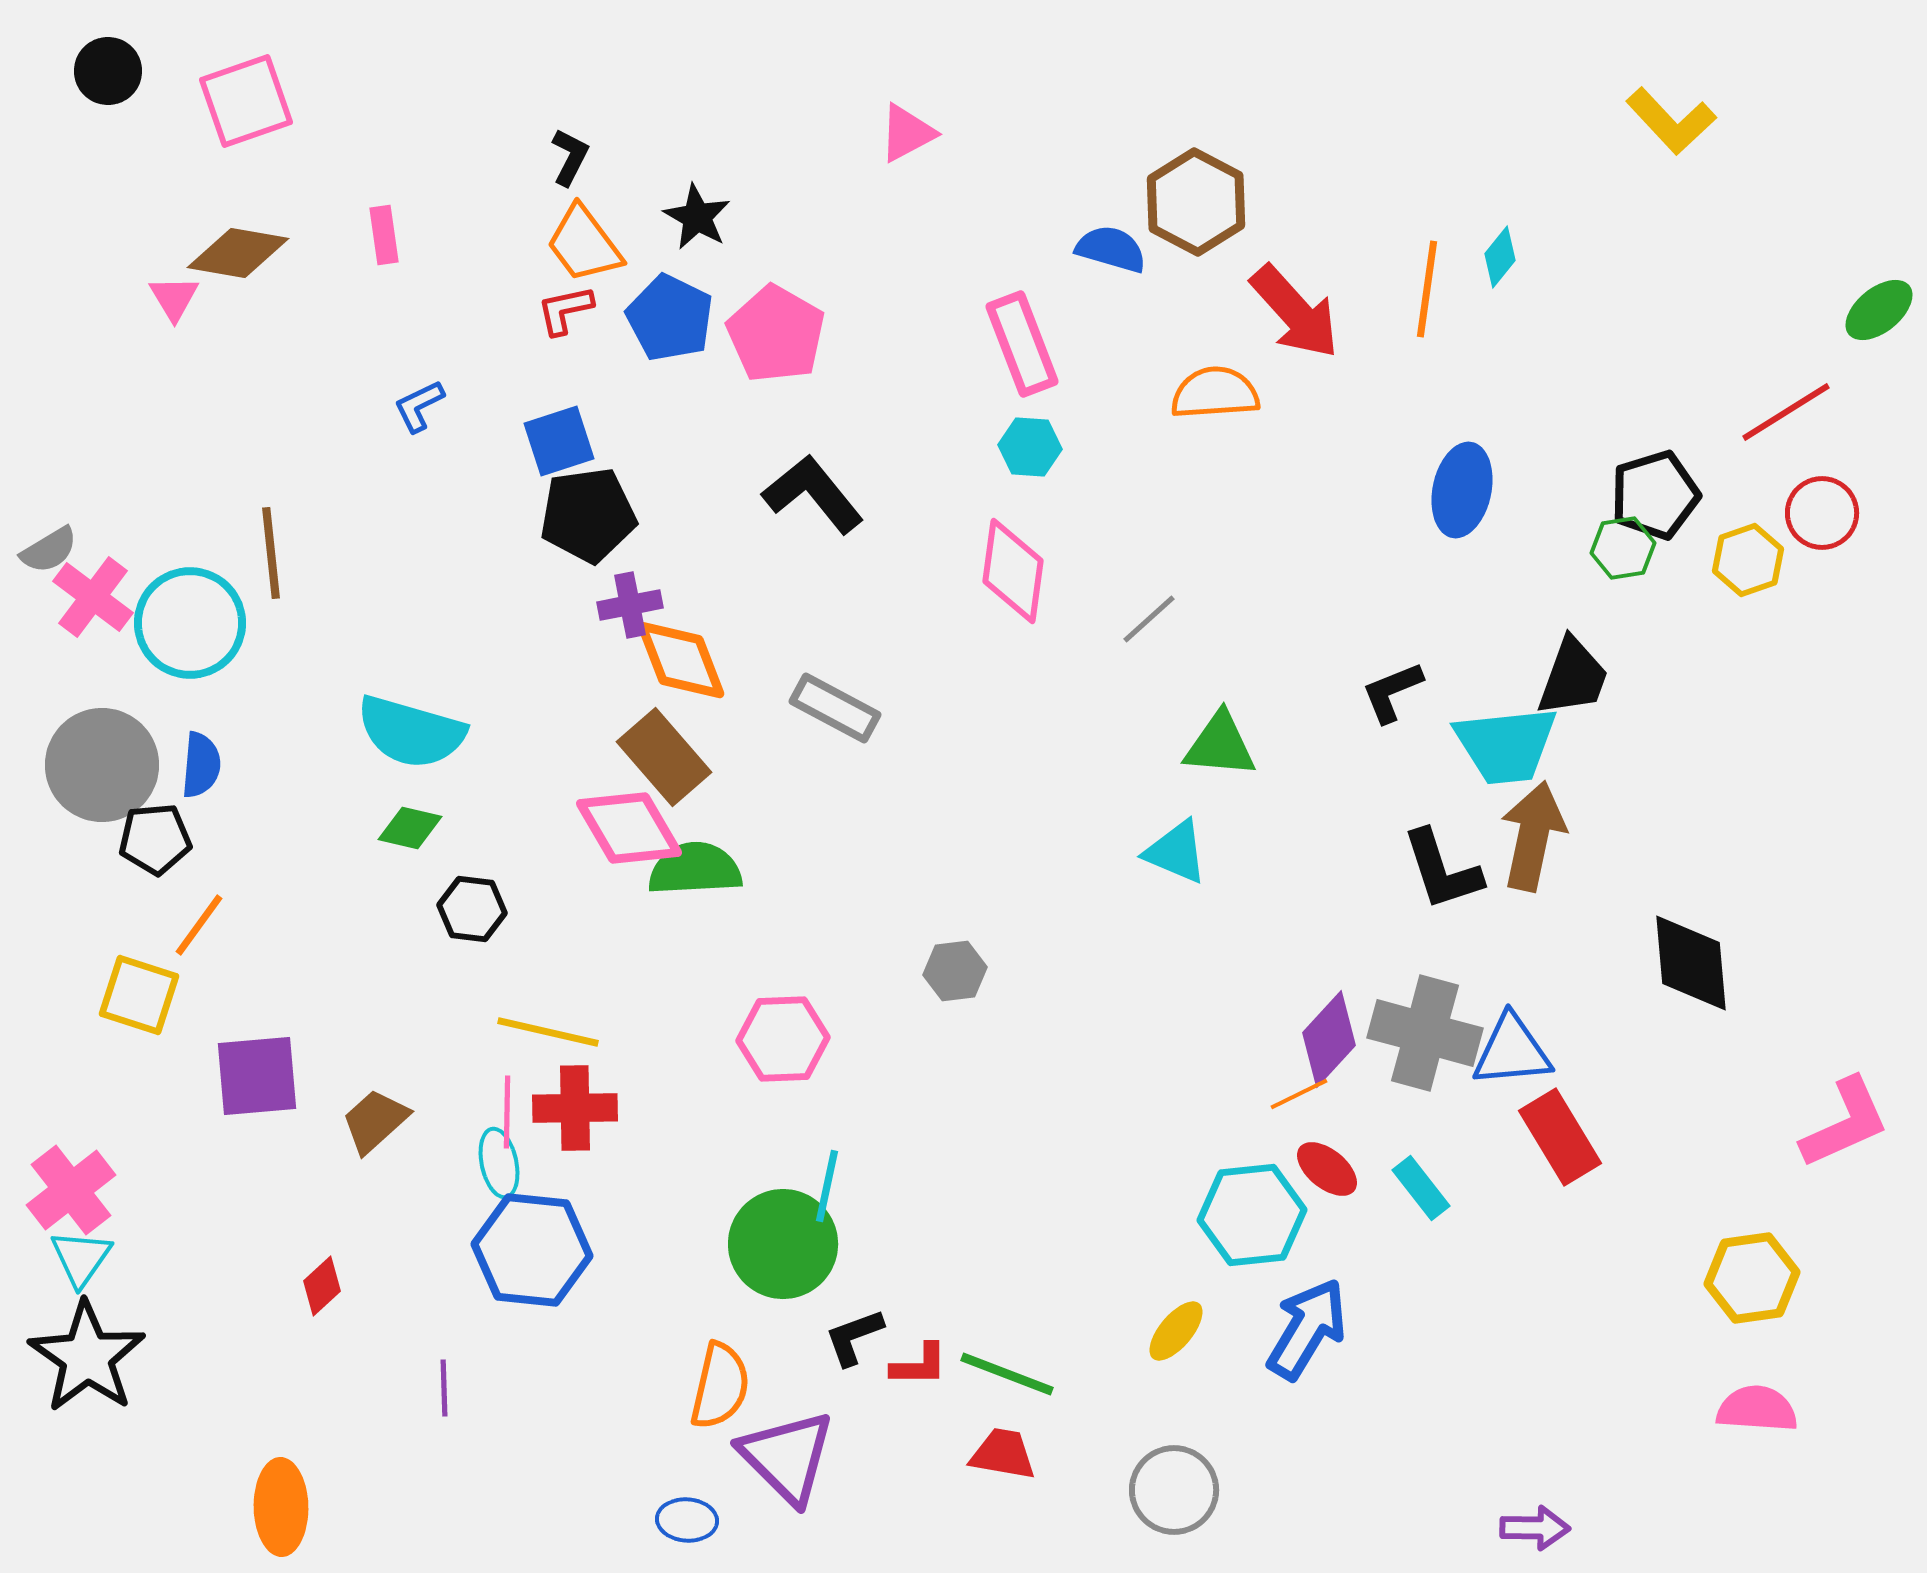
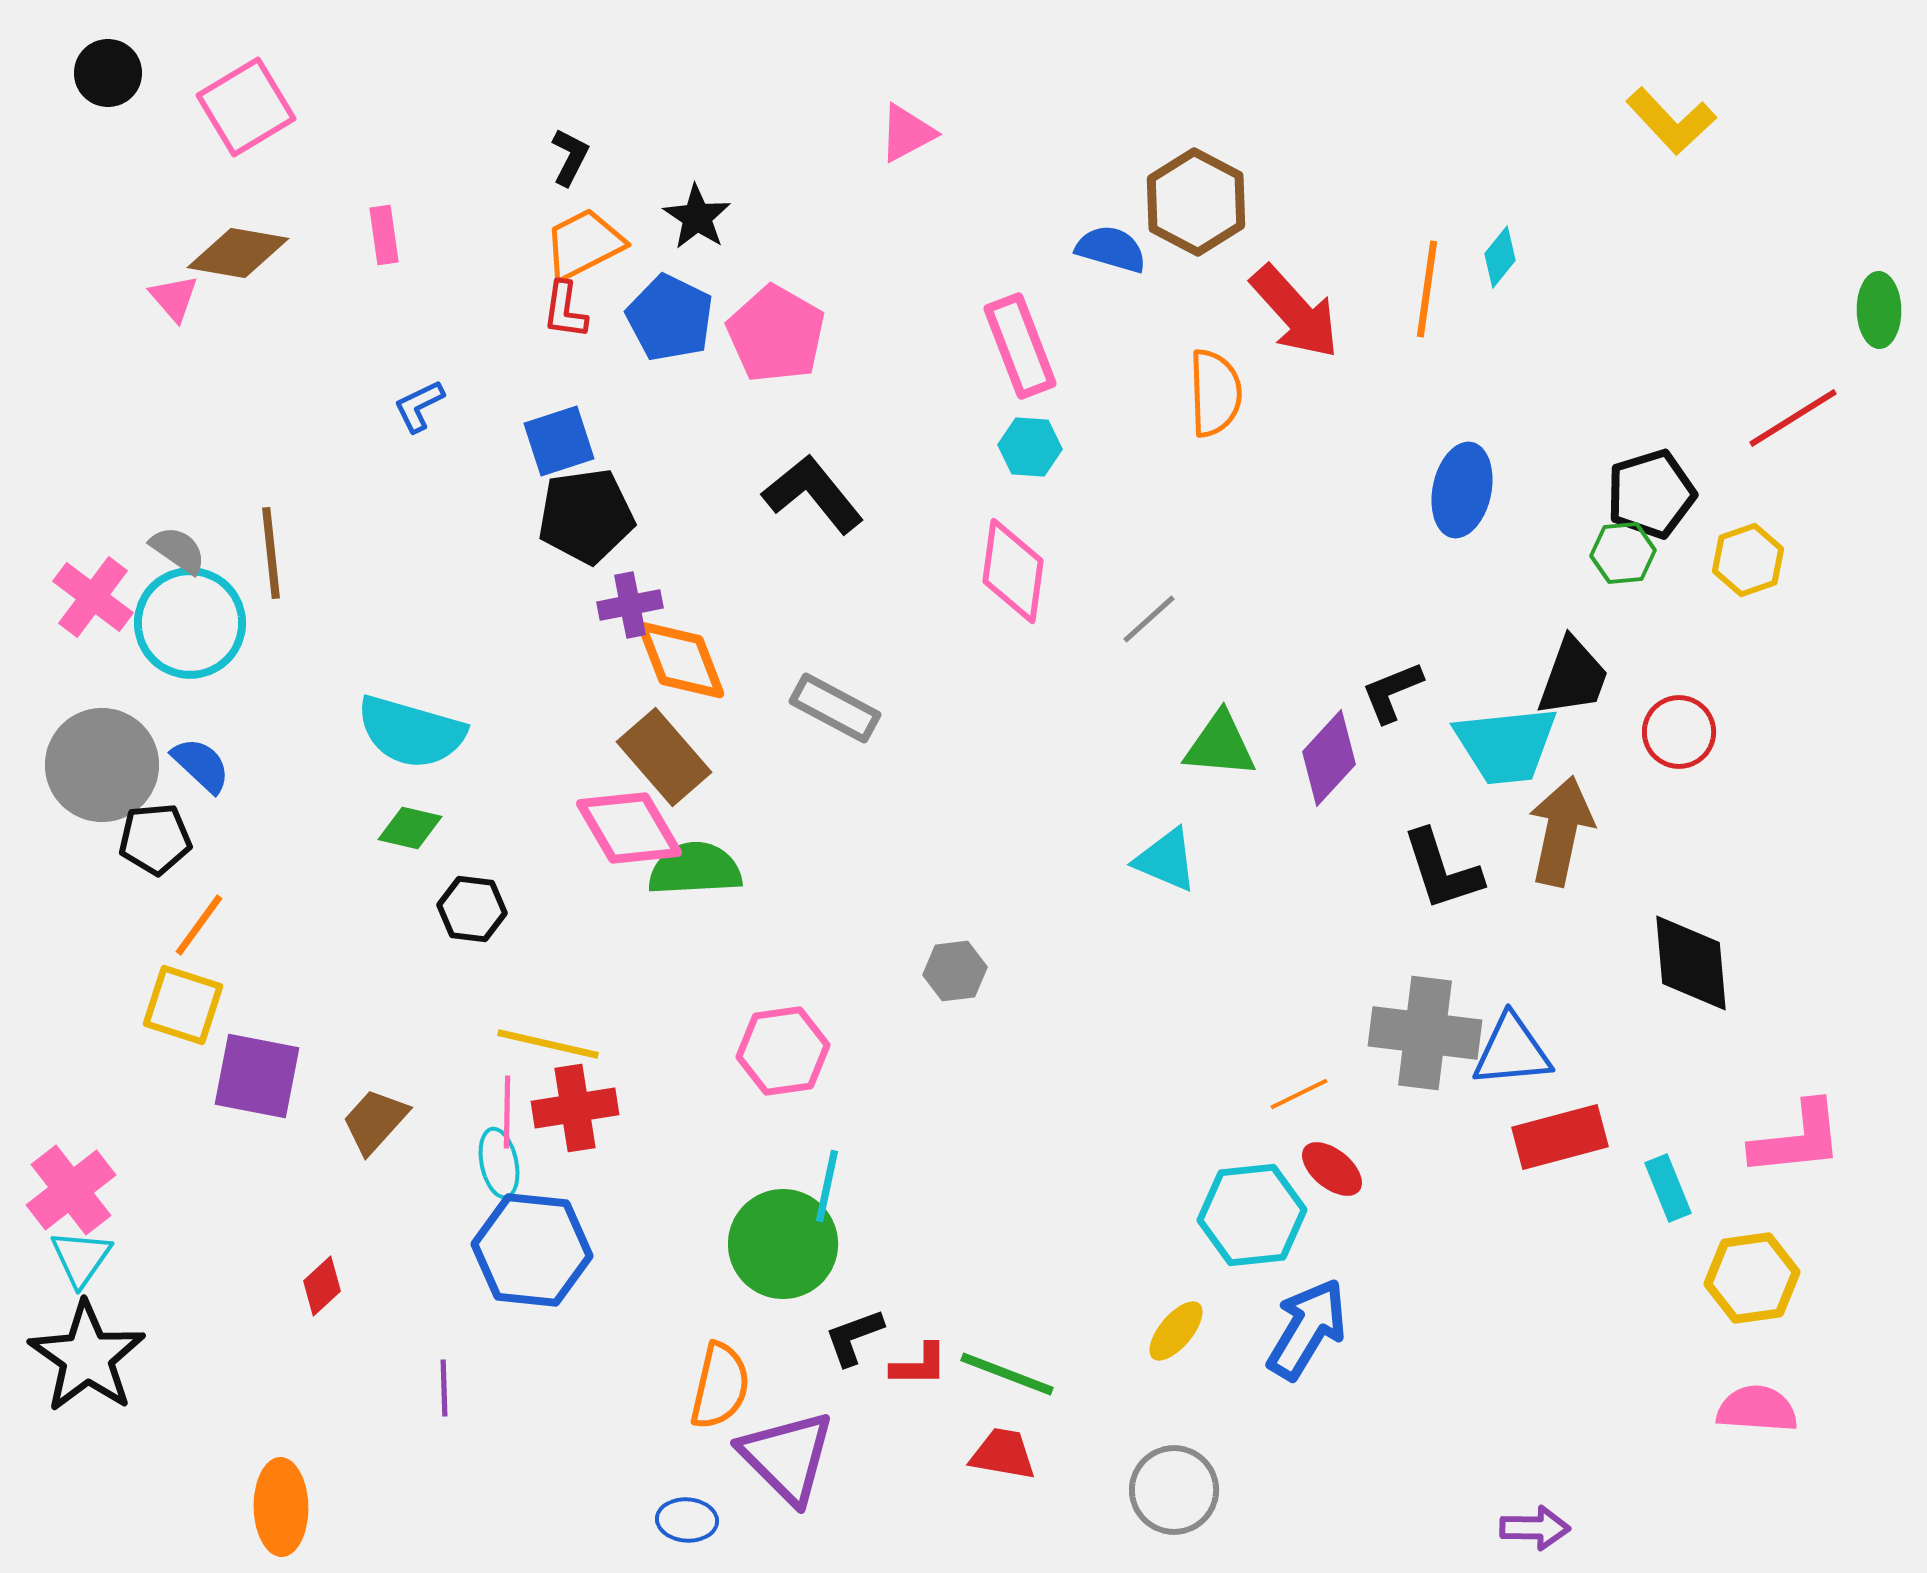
black circle at (108, 71): moved 2 px down
pink square at (246, 101): moved 6 px down; rotated 12 degrees counterclockwise
black star at (697, 217): rotated 4 degrees clockwise
orange trapezoid at (584, 244): rotated 100 degrees clockwise
pink triangle at (174, 298): rotated 10 degrees counterclockwise
red L-shape at (565, 310): rotated 70 degrees counterclockwise
green ellipse at (1879, 310): rotated 52 degrees counterclockwise
pink rectangle at (1022, 344): moved 2 px left, 2 px down
orange semicircle at (1215, 393): rotated 92 degrees clockwise
red line at (1786, 412): moved 7 px right, 6 px down
black pentagon at (1655, 495): moved 4 px left, 1 px up
red circle at (1822, 513): moved 143 px left, 219 px down
black pentagon at (588, 515): moved 2 px left, 1 px down
green hexagon at (1623, 548): moved 5 px down; rotated 4 degrees clockwise
gray semicircle at (49, 550): moved 129 px right; rotated 114 degrees counterclockwise
blue semicircle at (201, 765): rotated 52 degrees counterclockwise
brown arrow at (1533, 836): moved 28 px right, 5 px up
cyan triangle at (1176, 852): moved 10 px left, 8 px down
yellow square at (139, 995): moved 44 px right, 10 px down
yellow line at (548, 1032): moved 12 px down
gray cross at (1425, 1033): rotated 8 degrees counterclockwise
pink hexagon at (783, 1039): moved 12 px down; rotated 6 degrees counterclockwise
purple diamond at (1329, 1039): moved 281 px up
purple square at (257, 1076): rotated 16 degrees clockwise
red cross at (575, 1108): rotated 8 degrees counterclockwise
brown trapezoid at (375, 1121): rotated 6 degrees counterclockwise
pink L-shape at (1845, 1123): moved 48 px left, 16 px down; rotated 18 degrees clockwise
red rectangle at (1560, 1137): rotated 74 degrees counterclockwise
red ellipse at (1327, 1169): moved 5 px right
cyan rectangle at (1421, 1188): moved 247 px right; rotated 16 degrees clockwise
